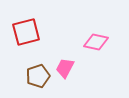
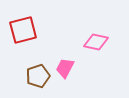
red square: moved 3 px left, 2 px up
